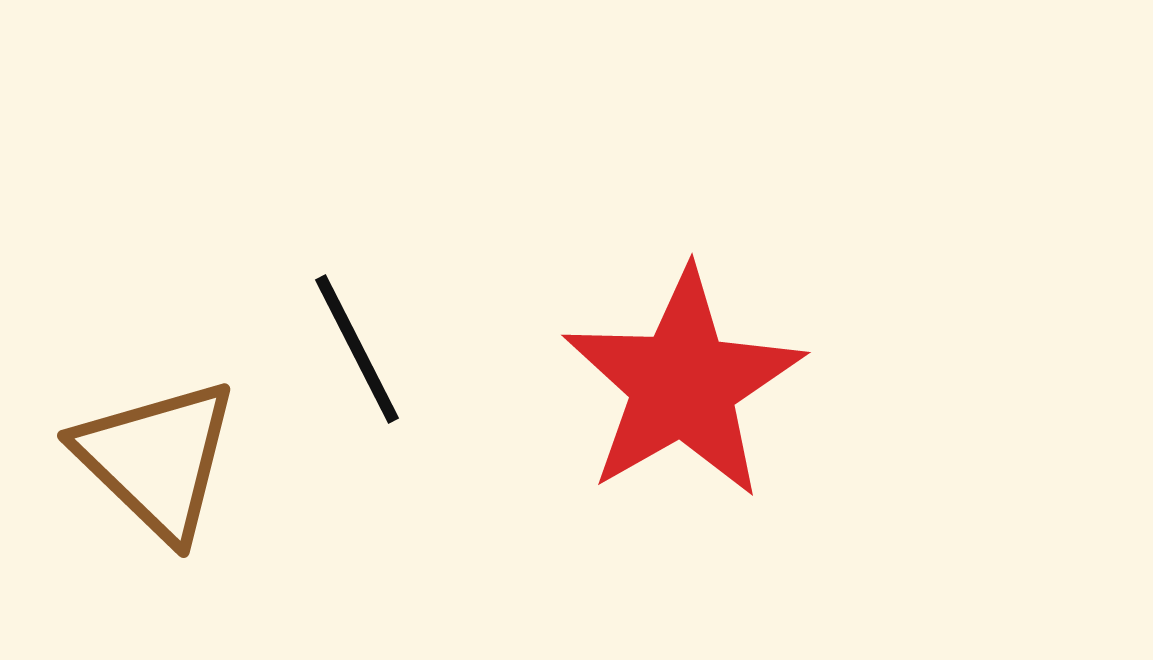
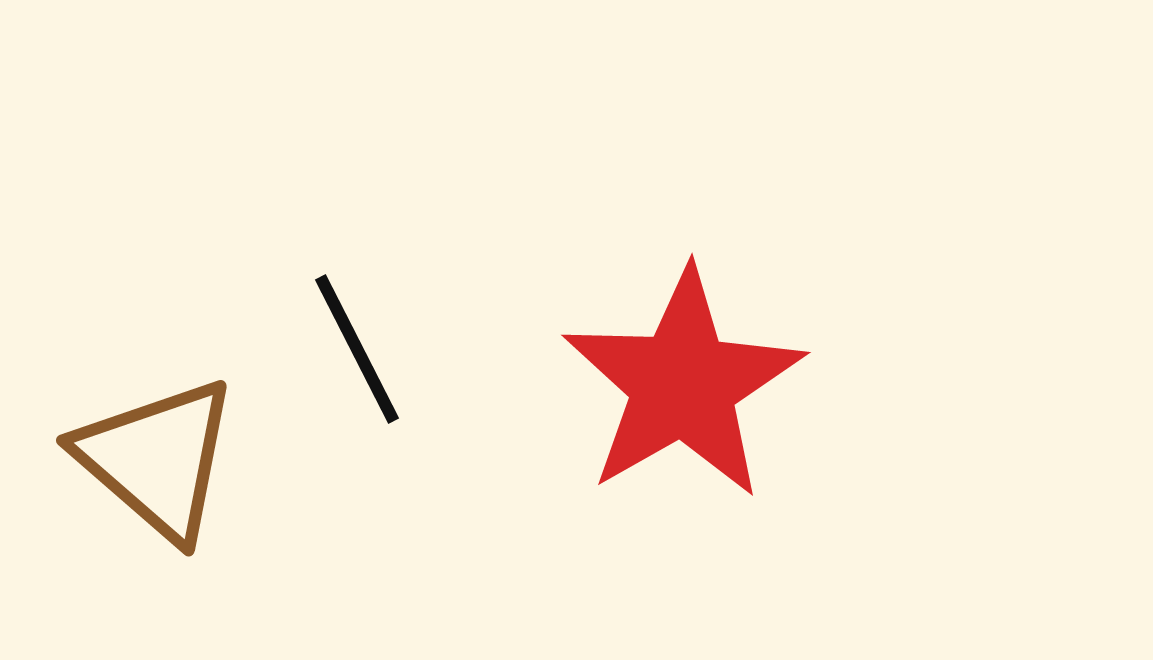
brown triangle: rotated 3 degrees counterclockwise
